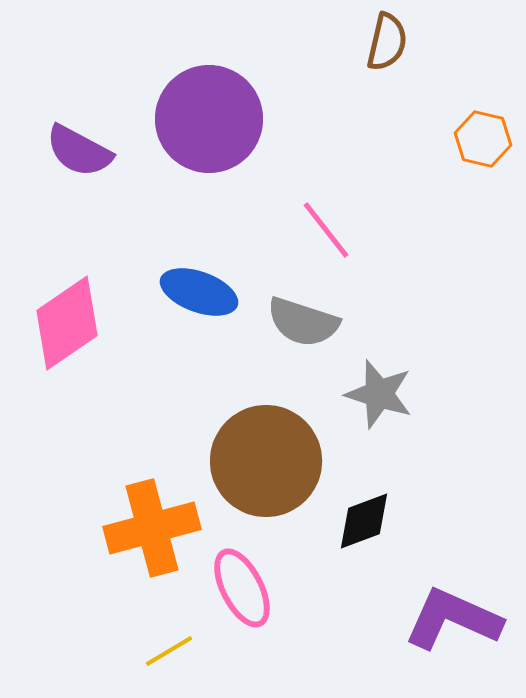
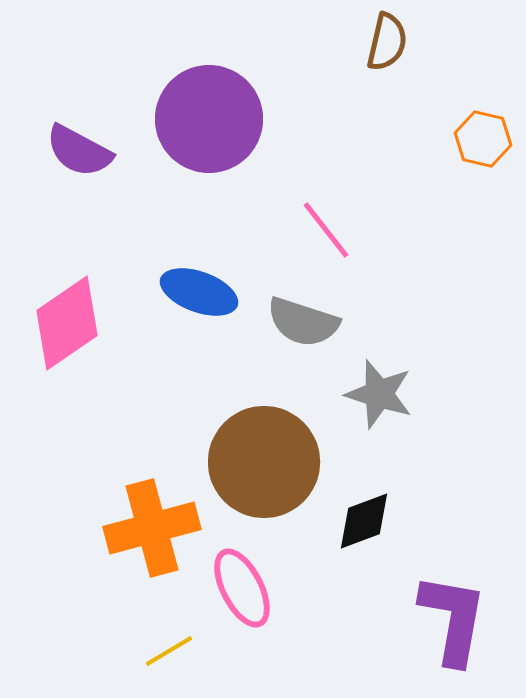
brown circle: moved 2 px left, 1 px down
purple L-shape: rotated 76 degrees clockwise
